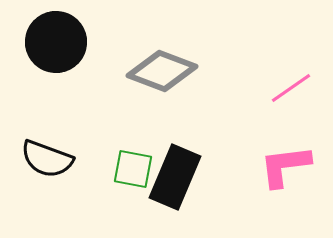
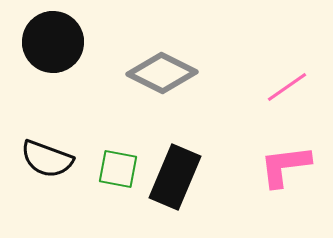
black circle: moved 3 px left
gray diamond: moved 2 px down; rotated 6 degrees clockwise
pink line: moved 4 px left, 1 px up
green square: moved 15 px left
